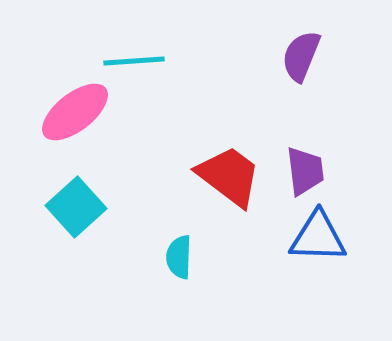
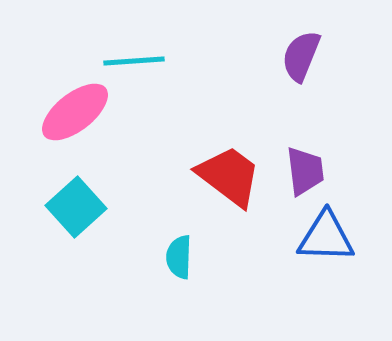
blue triangle: moved 8 px right
